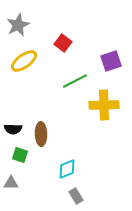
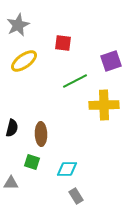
red square: rotated 30 degrees counterclockwise
black semicircle: moved 1 px left, 1 px up; rotated 78 degrees counterclockwise
green square: moved 12 px right, 7 px down
cyan diamond: rotated 20 degrees clockwise
